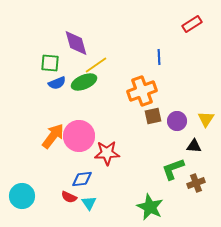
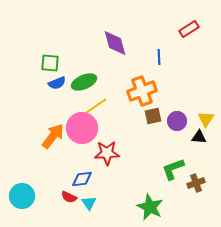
red rectangle: moved 3 px left, 5 px down
purple diamond: moved 39 px right
yellow line: moved 41 px down
pink circle: moved 3 px right, 8 px up
black triangle: moved 5 px right, 9 px up
